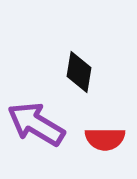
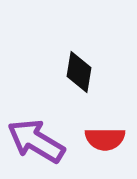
purple arrow: moved 17 px down
